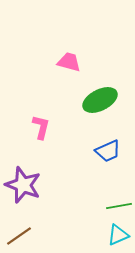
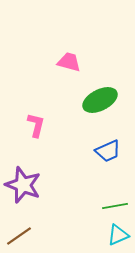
pink L-shape: moved 5 px left, 2 px up
green line: moved 4 px left
